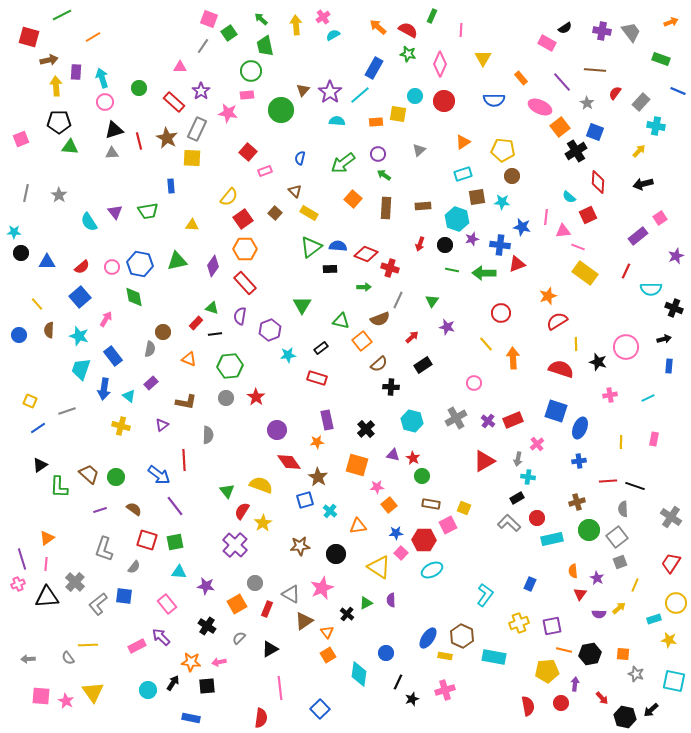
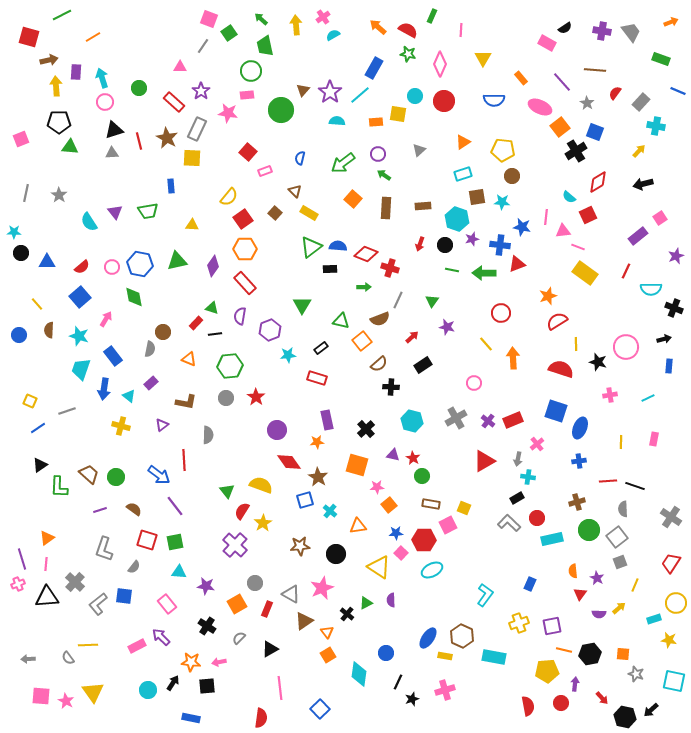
red diamond at (598, 182): rotated 55 degrees clockwise
